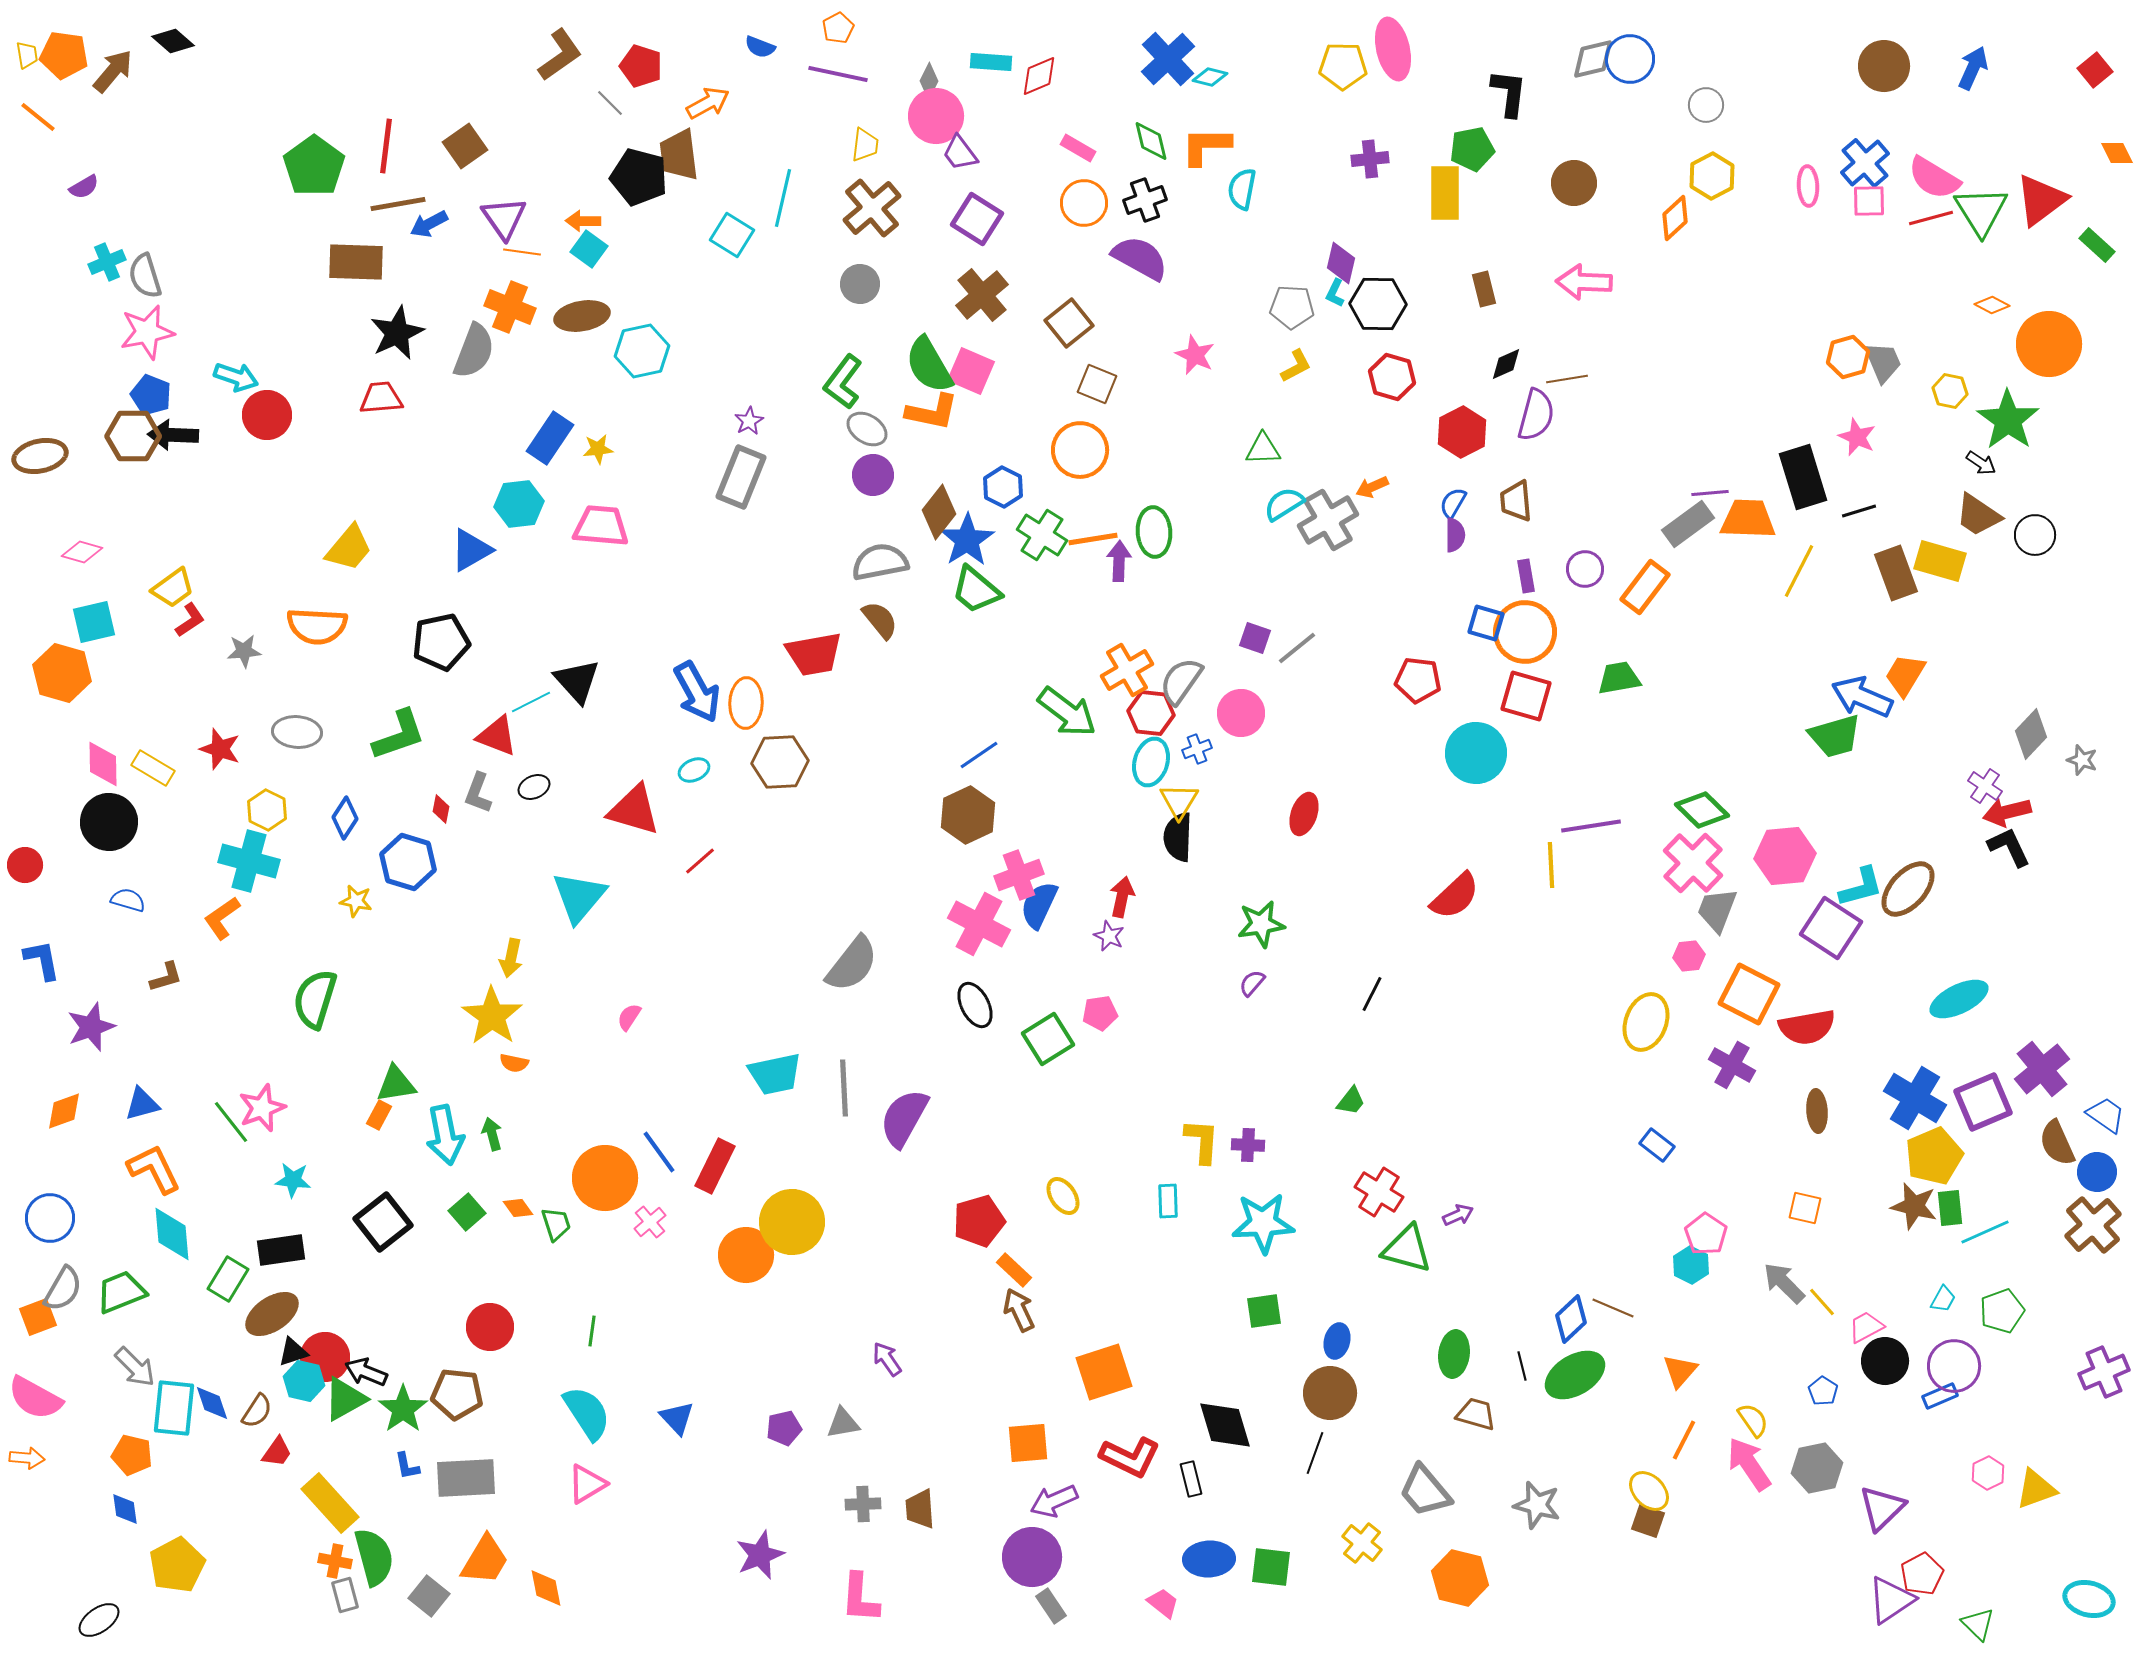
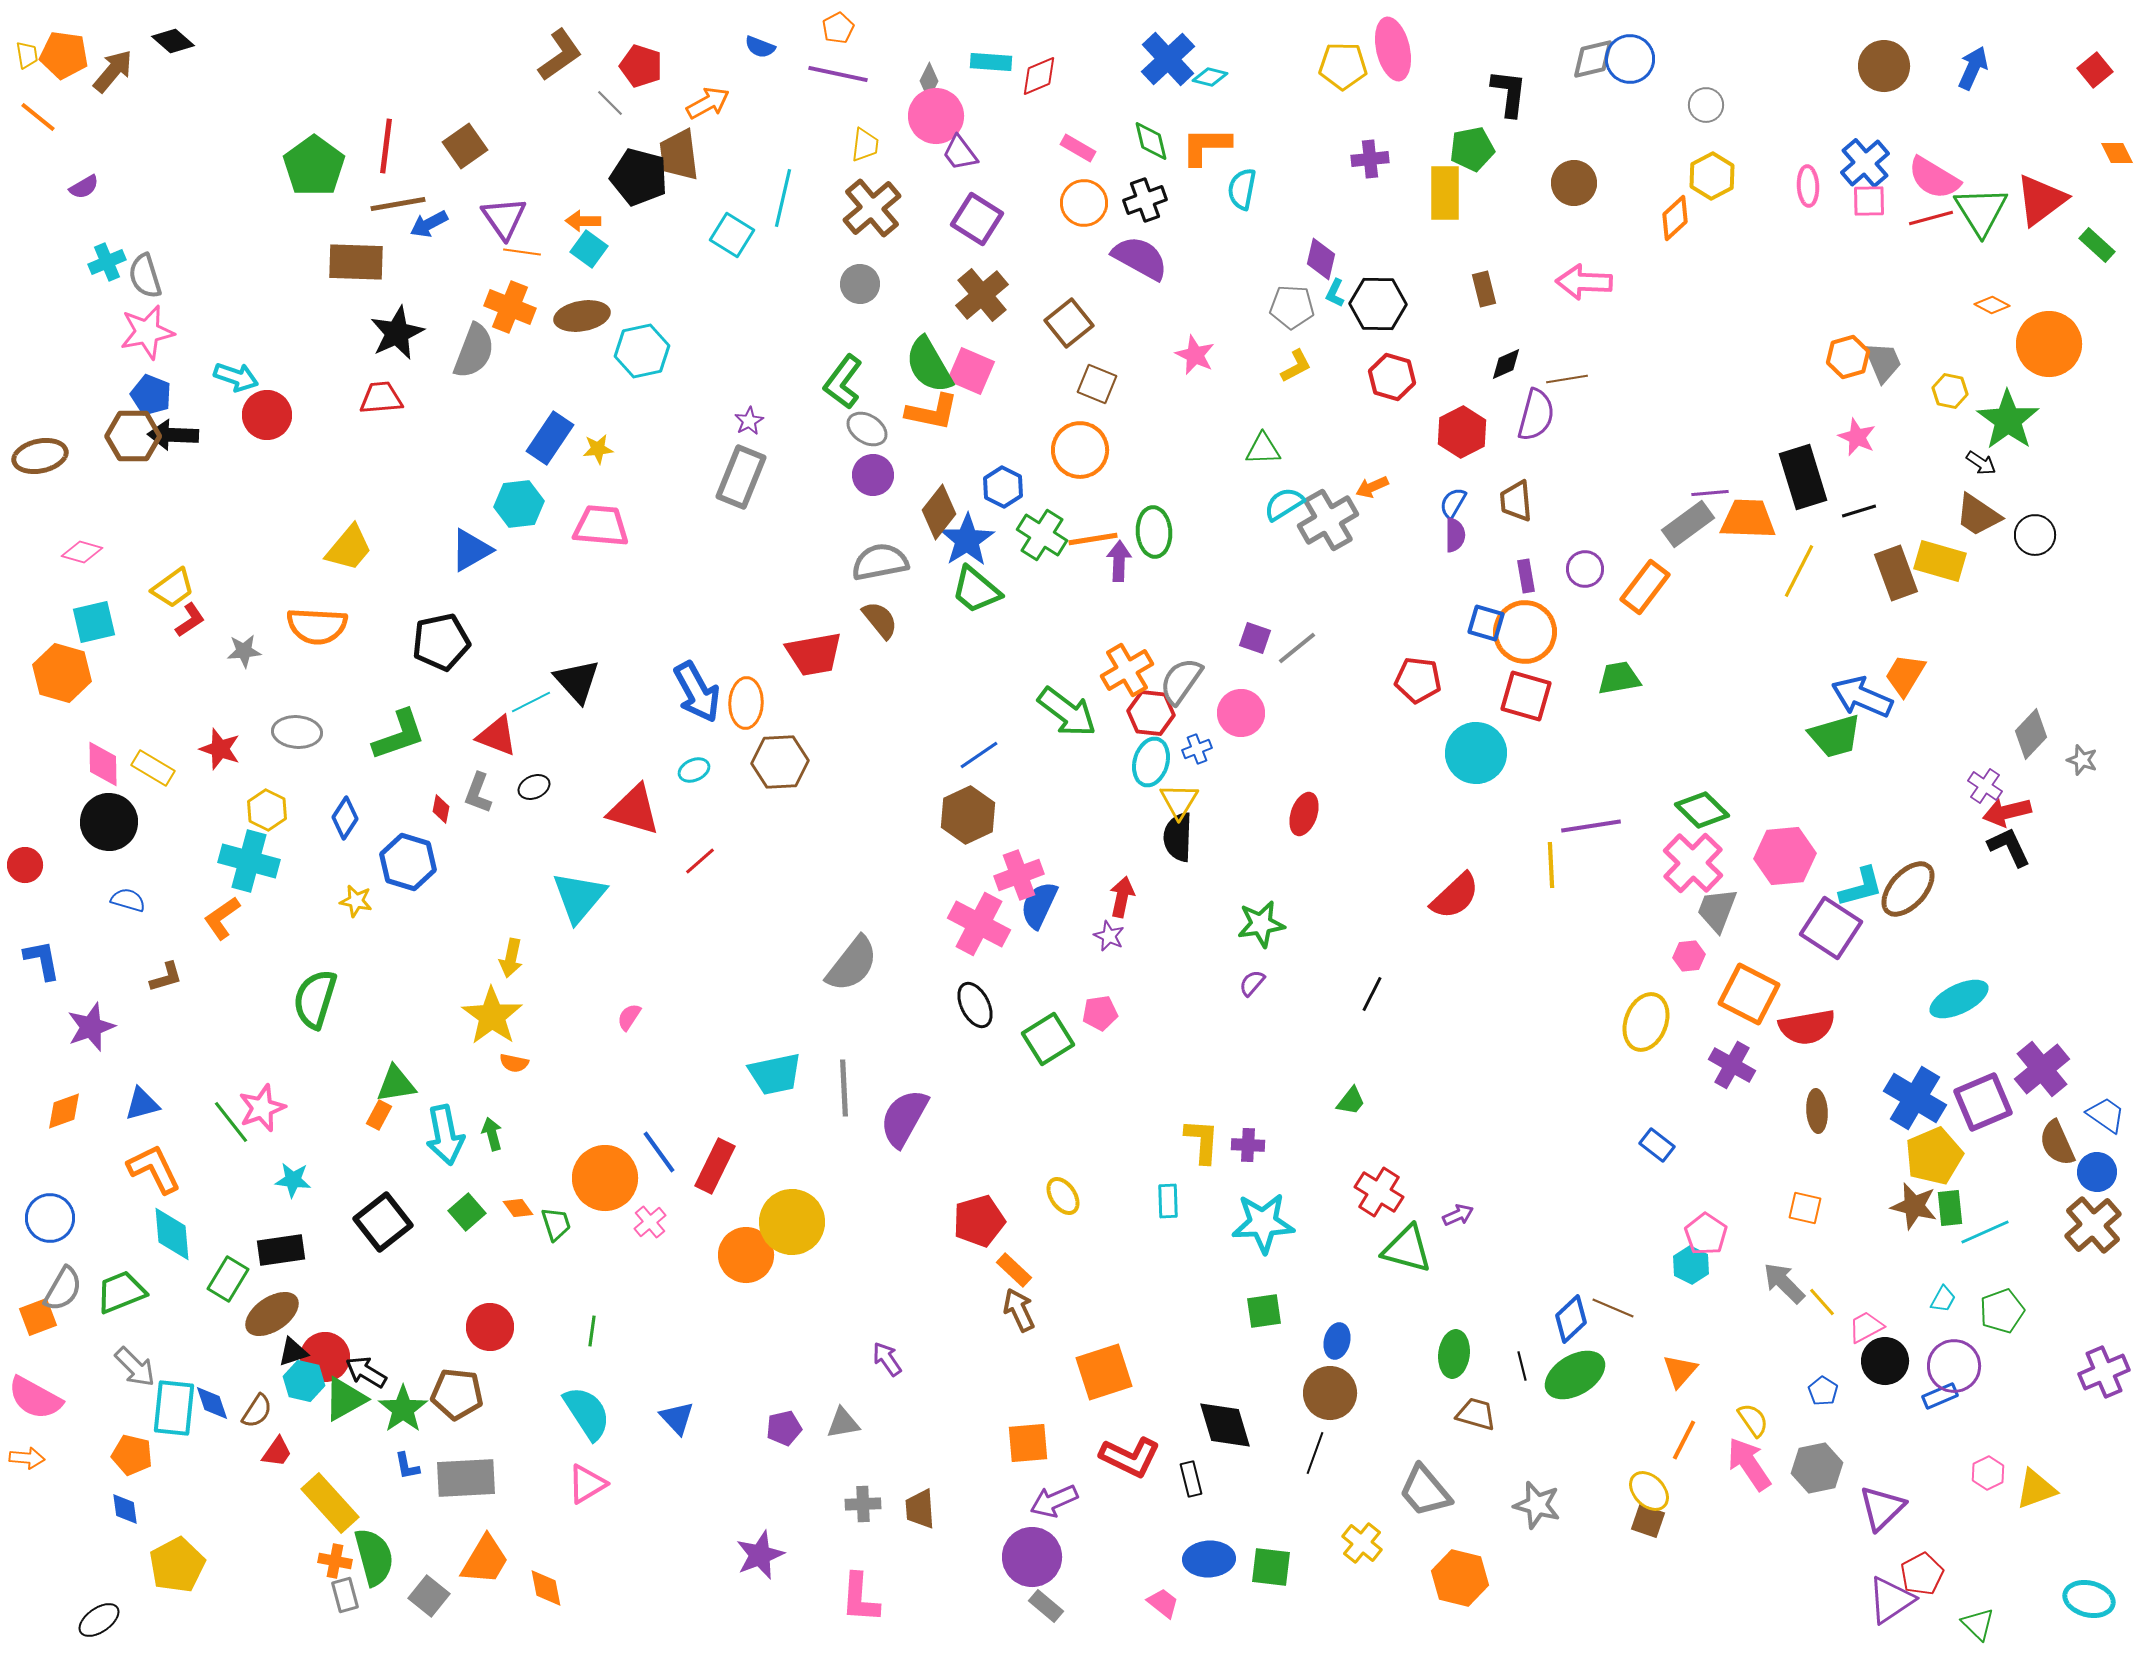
purple diamond at (1341, 263): moved 20 px left, 4 px up
black arrow at (366, 1372): rotated 9 degrees clockwise
gray rectangle at (1051, 1606): moved 5 px left; rotated 16 degrees counterclockwise
